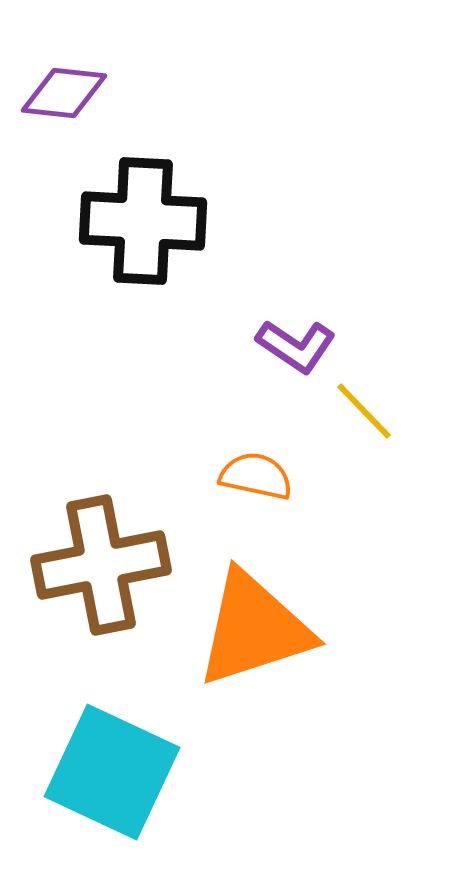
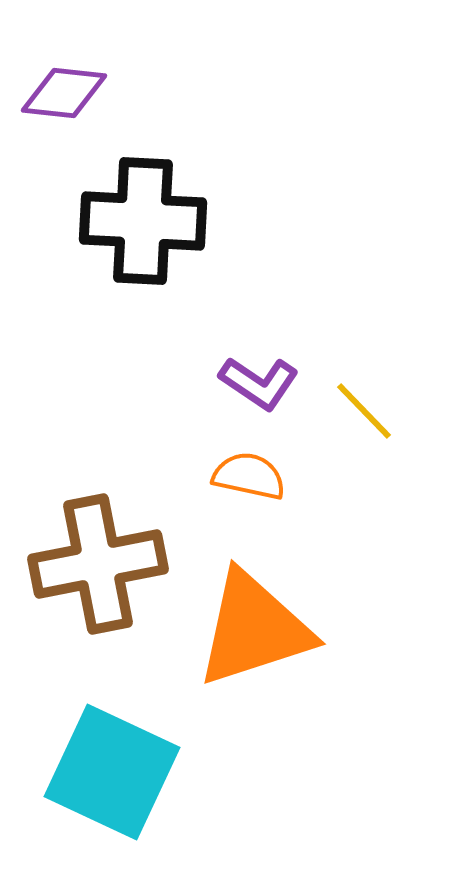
purple L-shape: moved 37 px left, 37 px down
orange semicircle: moved 7 px left
brown cross: moved 3 px left, 1 px up
